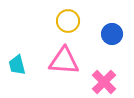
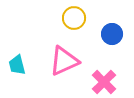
yellow circle: moved 6 px right, 3 px up
pink triangle: rotated 28 degrees counterclockwise
